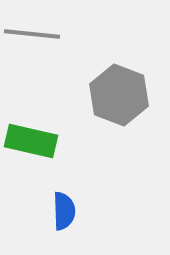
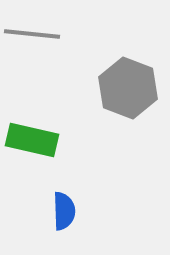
gray hexagon: moved 9 px right, 7 px up
green rectangle: moved 1 px right, 1 px up
